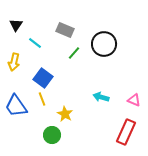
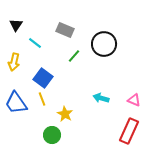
green line: moved 3 px down
cyan arrow: moved 1 px down
blue trapezoid: moved 3 px up
red rectangle: moved 3 px right, 1 px up
